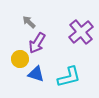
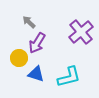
yellow circle: moved 1 px left, 1 px up
